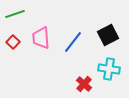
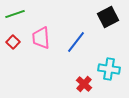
black square: moved 18 px up
blue line: moved 3 px right
